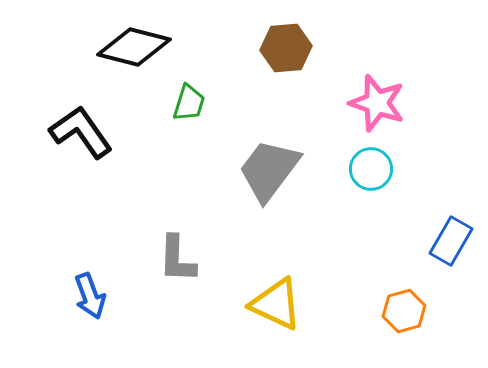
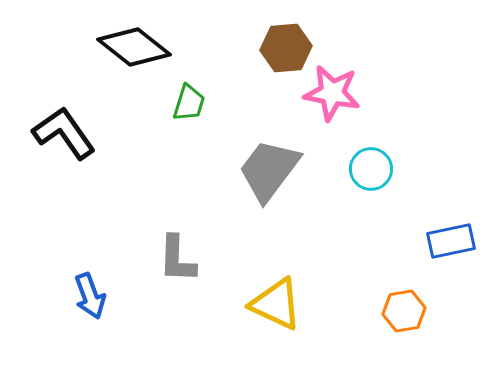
black diamond: rotated 24 degrees clockwise
pink star: moved 45 px left, 10 px up; rotated 8 degrees counterclockwise
black L-shape: moved 17 px left, 1 px down
blue rectangle: rotated 48 degrees clockwise
orange hexagon: rotated 6 degrees clockwise
